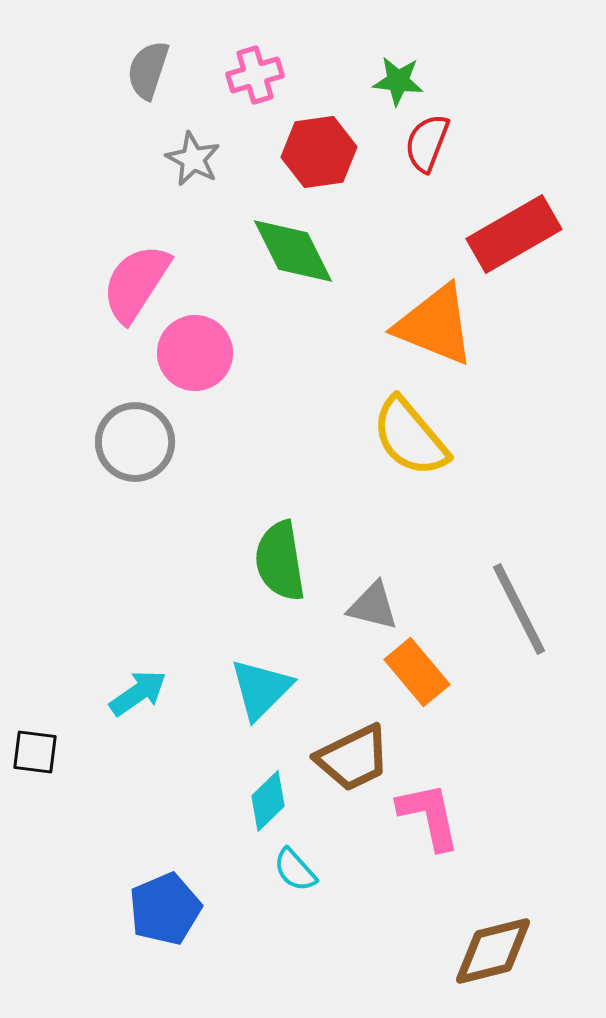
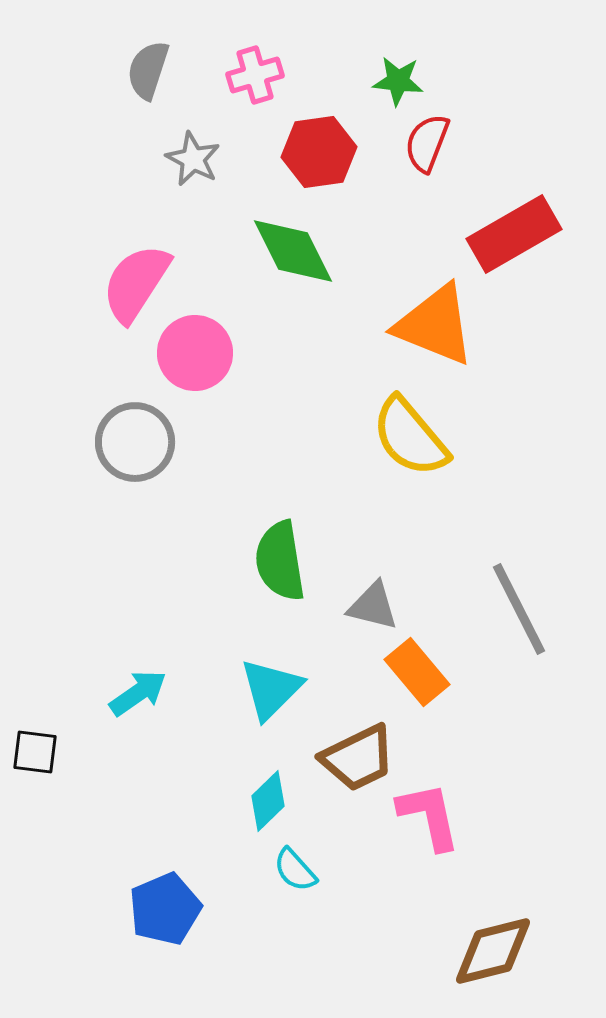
cyan triangle: moved 10 px right
brown trapezoid: moved 5 px right
